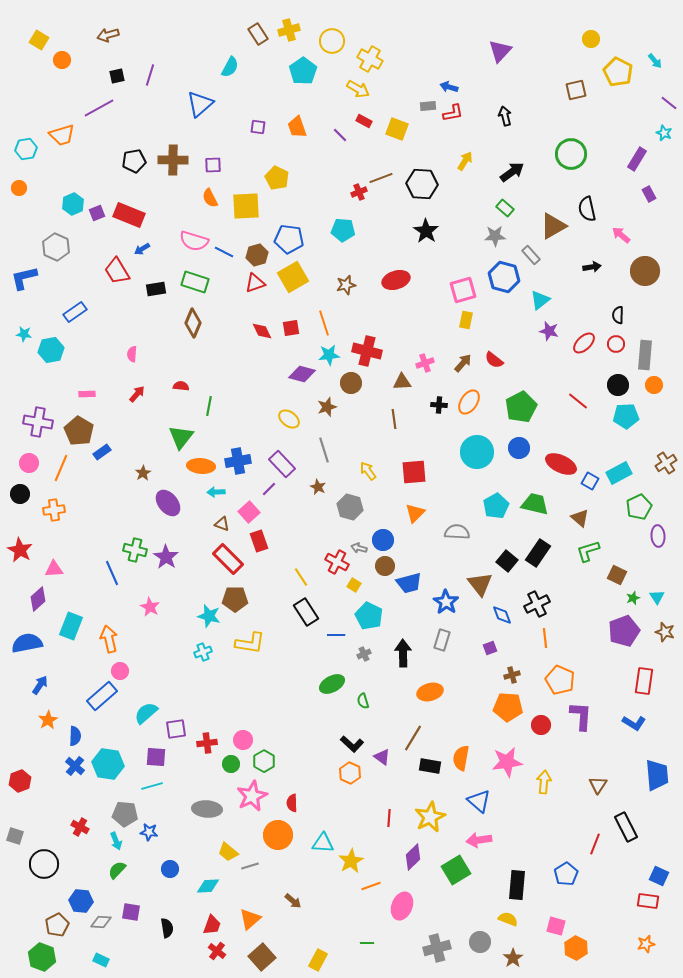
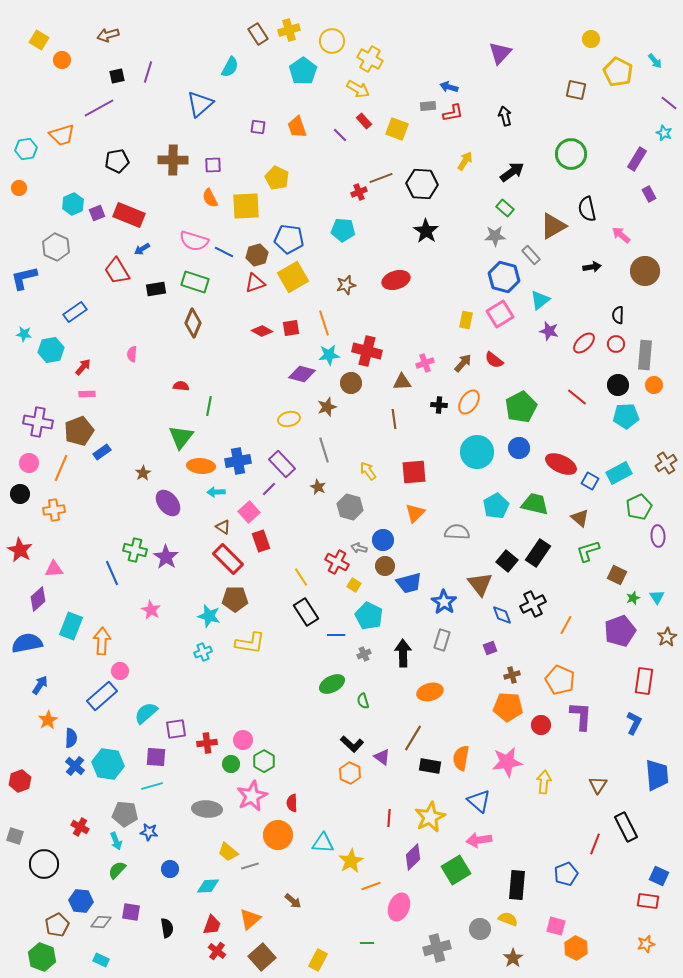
purple triangle at (500, 51): moved 2 px down
purple line at (150, 75): moved 2 px left, 3 px up
brown square at (576, 90): rotated 25 degrees clockwise
red rectangle at (364, 121): rotated 21 degrees clockwise
black pentagon at (134, 161): moved 17 px left
pink square at (463, 290): moved 37 px right, 24 px down; rotated 16 degrees counterclockwise
red diamond at (262, 331): rotated 35 degrees counterclockwise
red arrow at (137, 394): moved 54 px left, 27 px up
red line at (578, 401): moved 1 px left, 4 px up
yellow ellipse at (289, 419): rotated 50 degrees counterclockwise
brown pentagon at (79, 431): rotated 20 degrees clockwise
brown triangle at (222, 524): moved 1 px right, 3 px down; rotated 14 degrees clockwise
red rectangle at (259, 541): moved 2 px right
blue star at (446, 602): moved 2 px left
black cross at (537, 604): moved 4 px left
pink star at (150, 607): moved 1 px right, 3 px down
purple pentagon at (624, 631): moved 4 px left
brown star at (665, 632): moved 2 px right, 5 px down; rotated 24 degrees clockwise
orange line at (545, 638): moved 21 px right, 13 px up; rotated 36 degrees clockwise
orange arrow at (109, 639): moved 7 px left, 2 px down; rotated 16 degrees clockwise
blue L-shape at (634, 723): rotated 95 degrees counterclockwise
blue semicircle at (75, 736): moved 4 px left, 2 px down
blue pentagon at (566, 874): rotated 10 degrees clockwise
pink ellipse at (402, 906): moved 3 px left, 1 px down
gray circle at (480, 942): moved 13 px up
